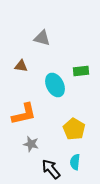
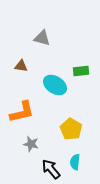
cyan ellipse: rotated 30 degrees counterclockwise
orange L-shape: moved 2 px left, 2 px up
yellow pentagon: moved 3 px left
